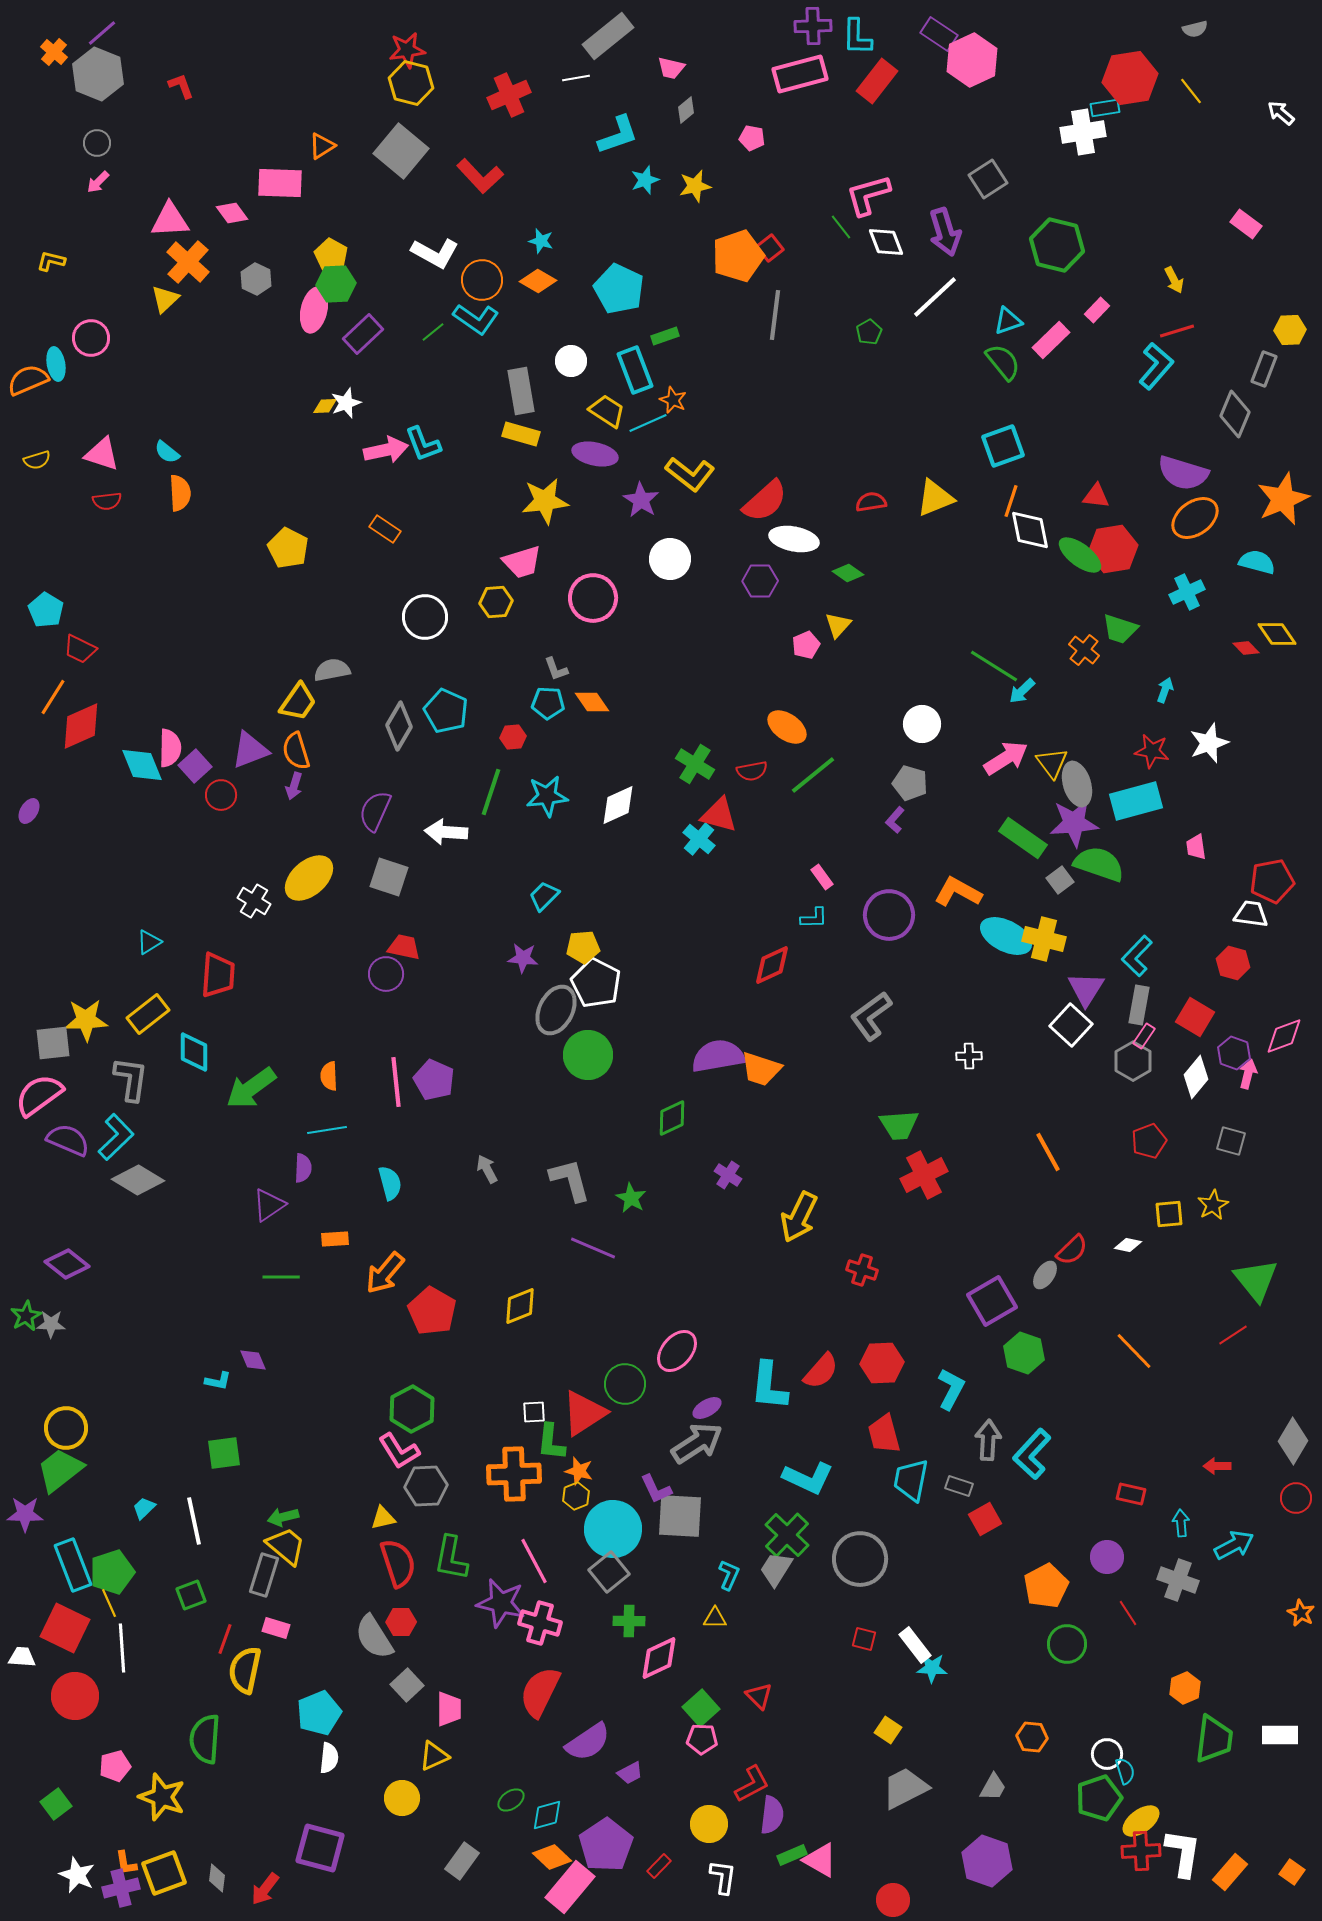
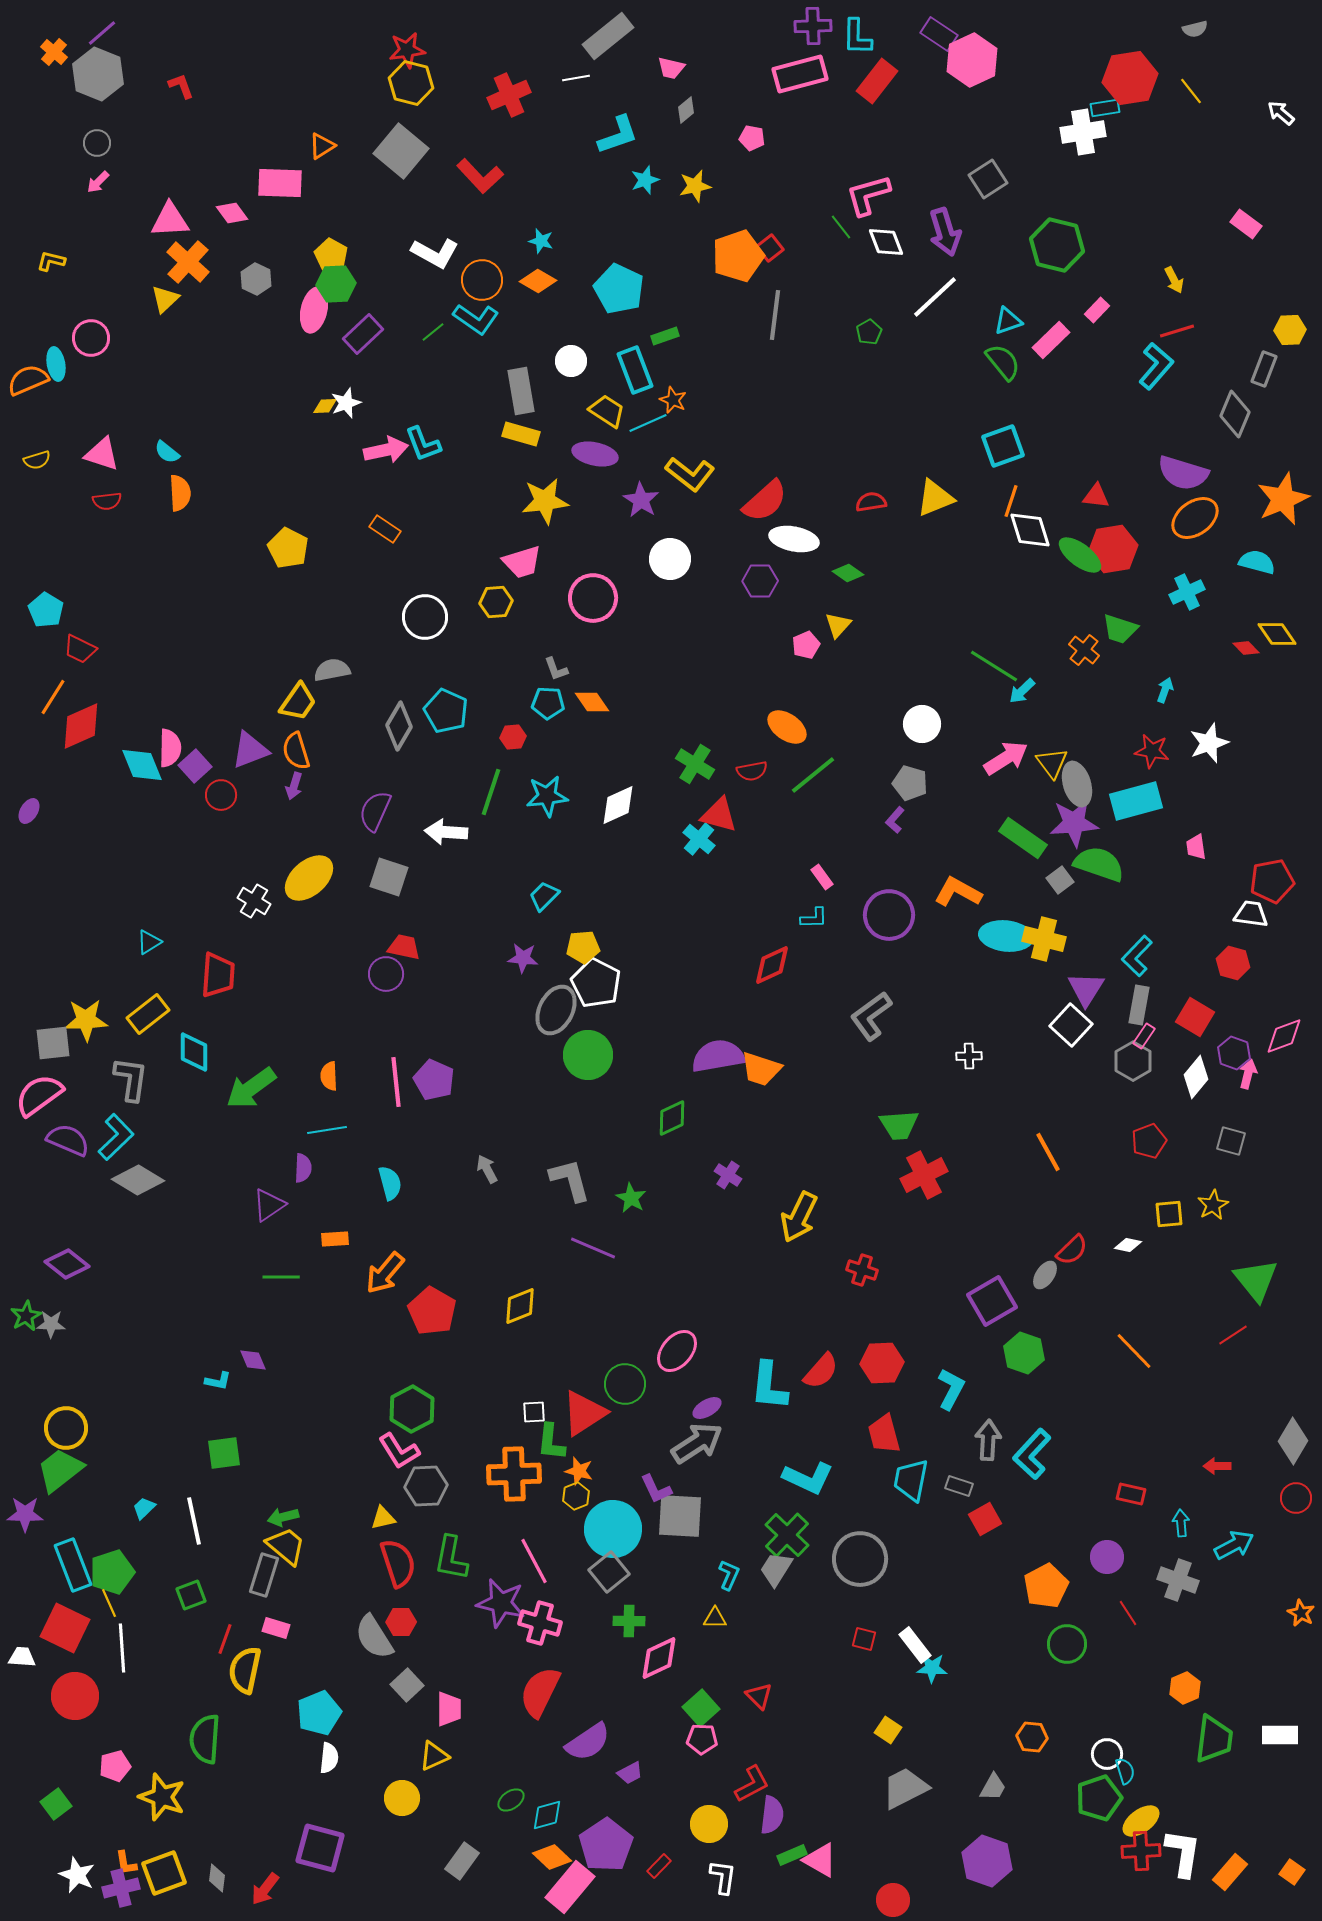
white diamond at (1030, 530): rotated 6 degrees counterclockwise
cyan ellipse at (1006, 936): rotated 21 degrees counterclockwise
